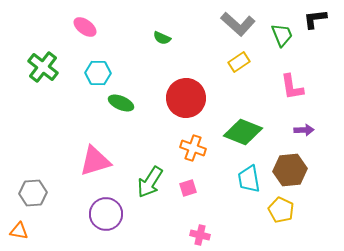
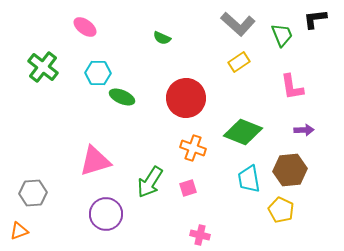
green ellipse: moved 1 px right, 6 px up
orange triangle: rotated 30 degrees counterclockwise
